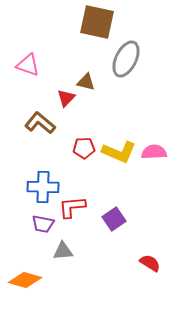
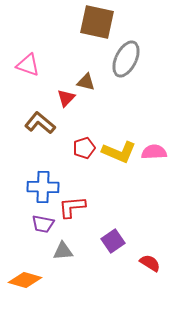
red pentagon: rotated 15 degrees counterclockwise
purple square: moved 1 px left, 22 px down
